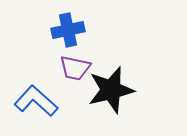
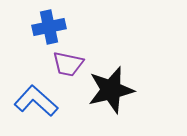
blue cross: moved 19 px left, 3 px up
purple trapezoid: moved 7 px left, 4 px up
